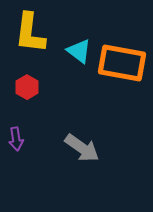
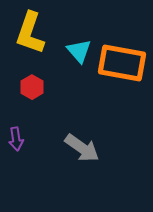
yellow L-shape: rotated 12 degrees clockwise
cyan triangle: rotated 12 degrees clockwise
red hexagon: moved 5 px right
